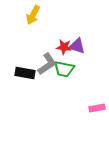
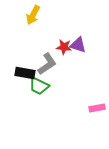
purple triangle: moved 1 px right, 1 px up
green trapezoid: moved 25 px left, 17 px down; rotated 15 degrees clockwise
